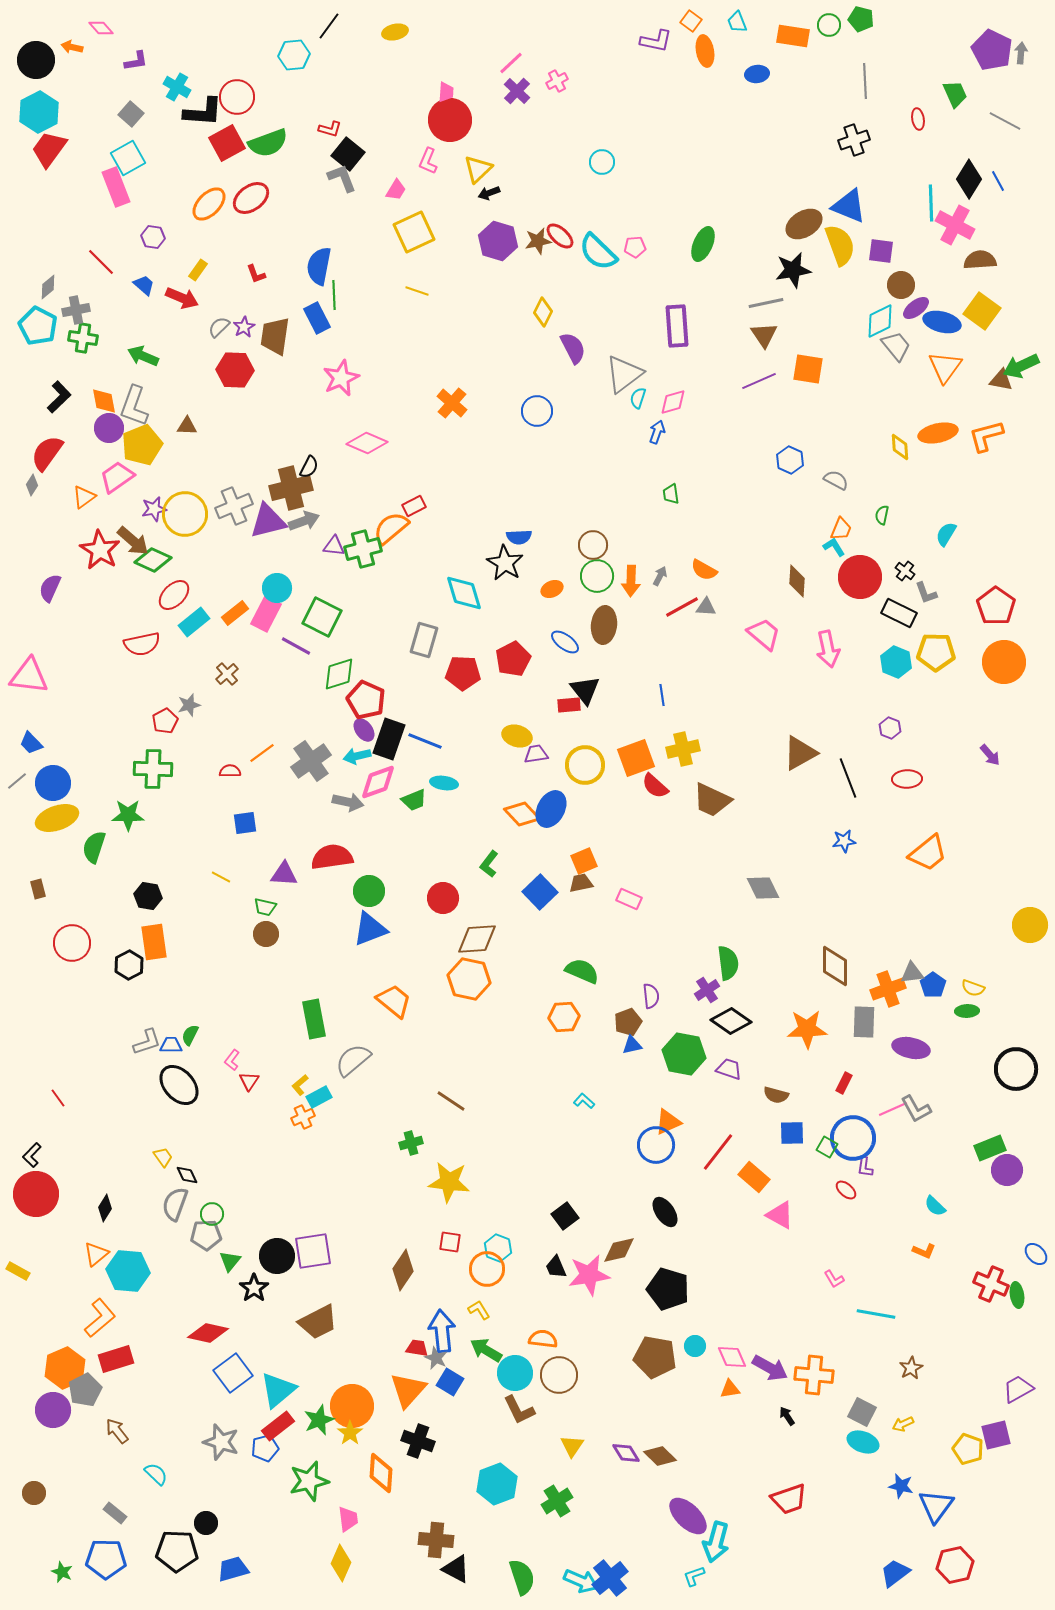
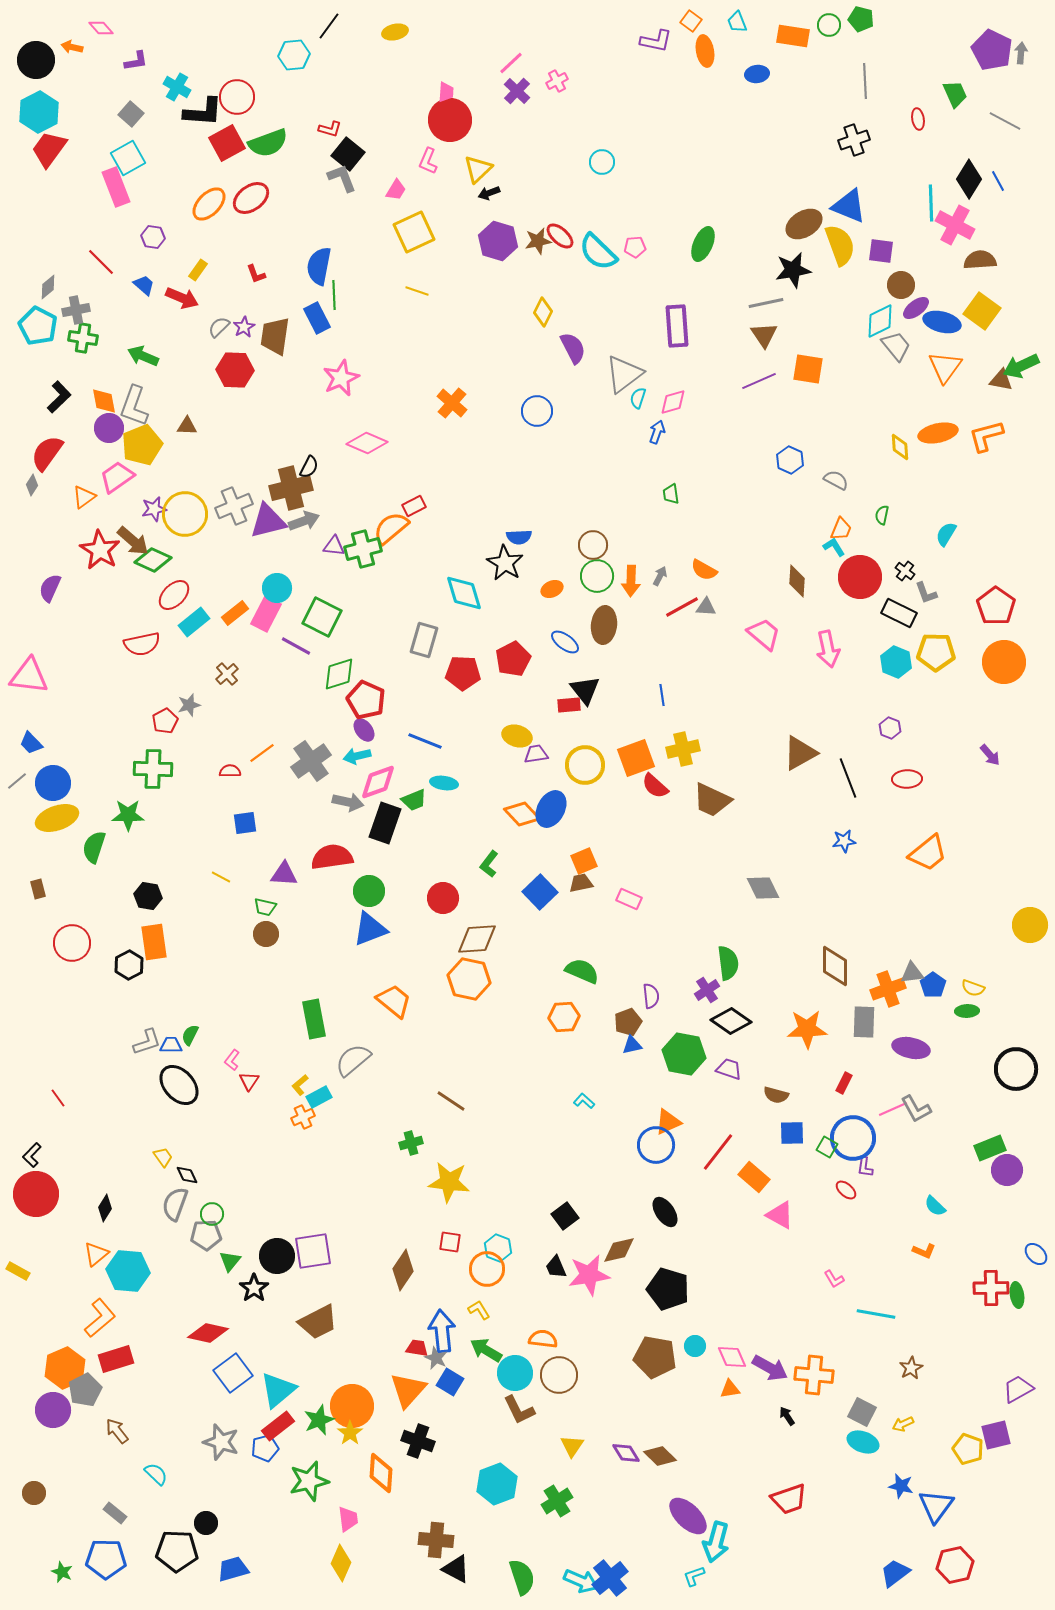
black rectangle at (389, 739): moved 4 px left, 84 px down
red cross at (991, 1284): moved 4 px down; rotated 24 degrees counterclockwise
